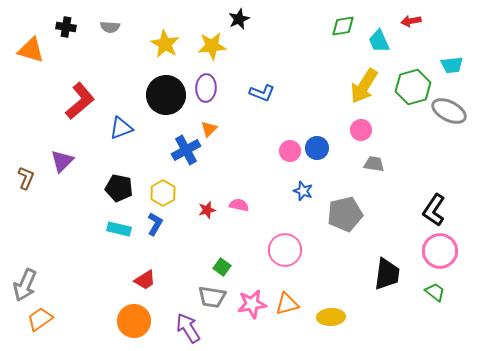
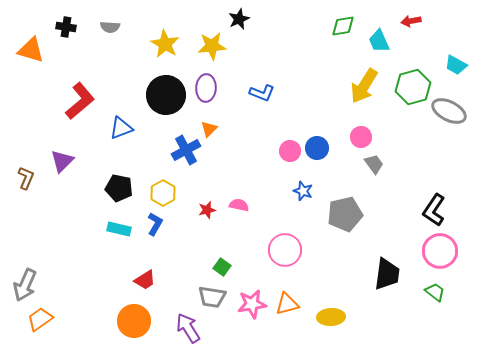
cyan trapezoid at (452, 65): moved 4 px right; rotated 35 degrees clockwise
pink circle at (361, 130): moved 7 px down
gray trapezoid at (374, 164): rotated 45 degrees clockwise
